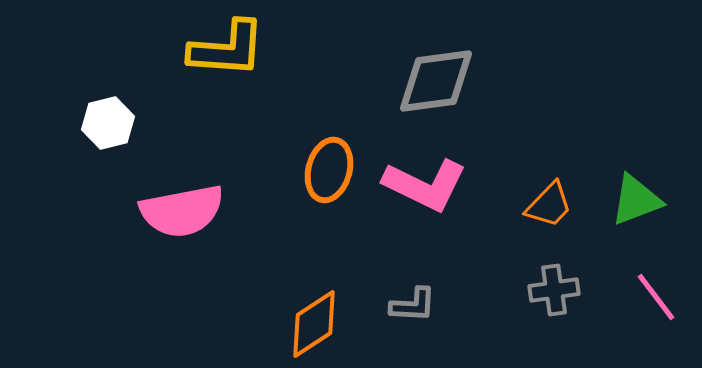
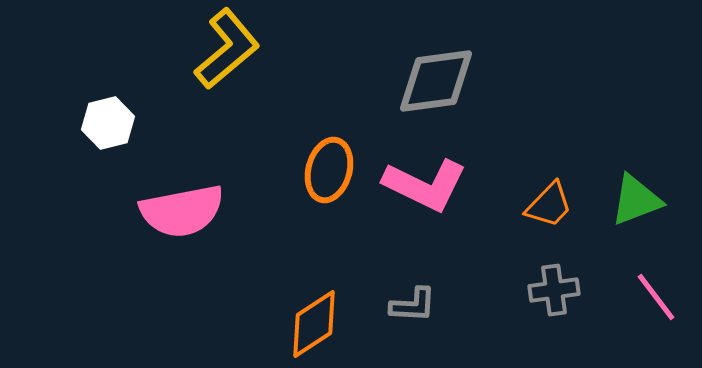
yellow L-shape: rotated 44 degrees counterclockwise
